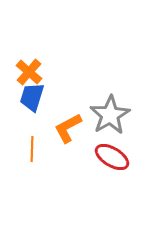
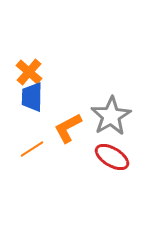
blue trapezoid: rotated 16 degrees counterclockwise
gray star: moved 1 px right, 1 px down
orange line: rotated 55 degrees clockwise
